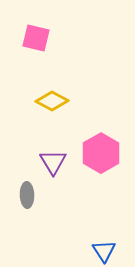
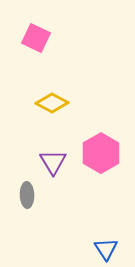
pink square: rotated 12 degrees clockwise
yellow diamond: moved 2 px down
blue triangle: moved 2 px right, 2 px up
